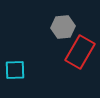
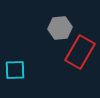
gray hexagon: moved 3 px left, 1 px down
